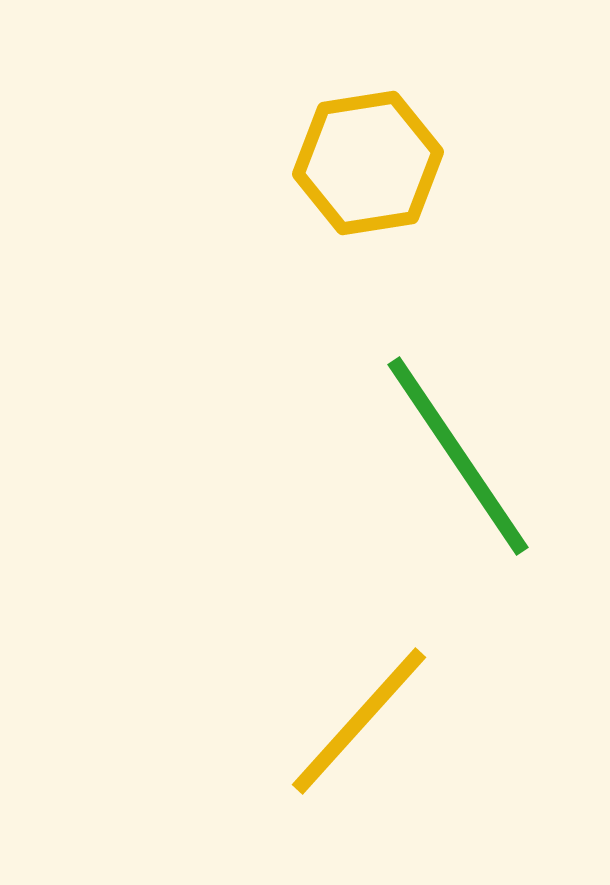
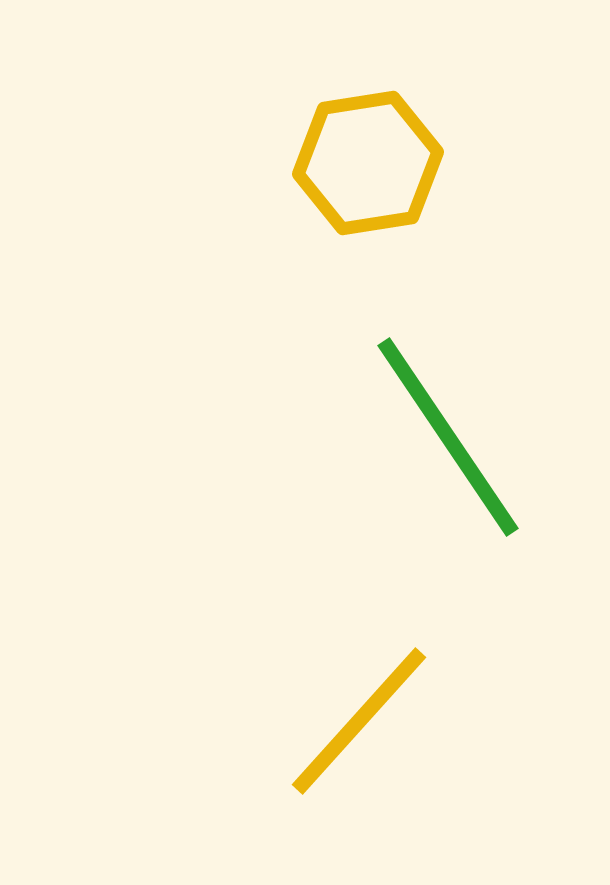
green line: moved 10 px left, 19 px up
